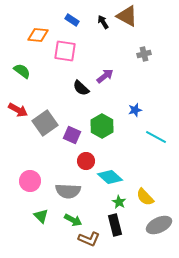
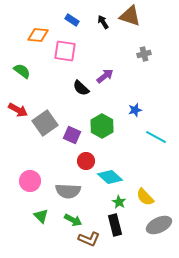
brown triangle: moved 3 px right; rotated 10 degrees counterclockwise
